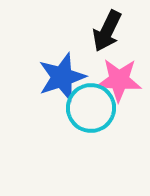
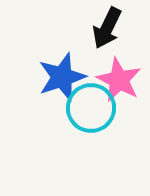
black arrow: moved 3 px up
pink star: rotated 24 degrees clockwise
